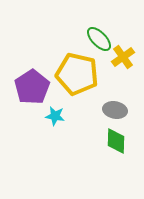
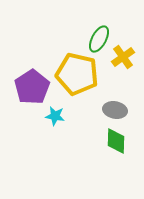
green ellipse: rotated 72 degrees clockwise
